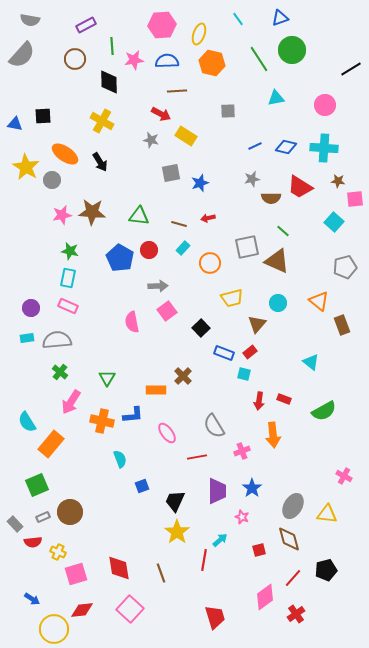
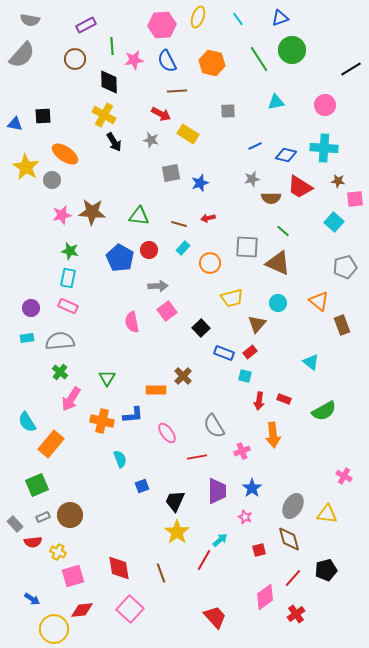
yellow ellipse at (199, 34): moved 1 px left, 17 px up
blue semicircle at (167, 61): rotated 115 degrees counterclockwise
cyan triangle at (276, 98): moved 4 px down
yellow cross at (102, 121): moved 2 px right, 6 px up
yellow rectangle at (186, 136): moved 2 px right, 2 px up
blue diamond at (286, 147): moved 8 px down
black arrow at (100, 162): moved 14 px right, 20 px up
gray square at (247, 247): rotated 15 degrees clockwise
brown triangle at (277, 261): moved 1 px right, 2 px down
gray semicircle at (57, 340): moved 3 px right, 1 px down
cyan square at (244, 374): moved 1 px right, 2 px down
pink arrow at (71, 402): moved 3 px up
brown circle at (70, 512): moved 3 px down
pink star at (242, 517): moved 3 px right
red line at (204, 560): rotated 20 degrees clockwise
pink square at (76, 574): moved 3 px left, 2 px down
red trapezoid at (215, 617): rotated 25 degrees counterclockwise
